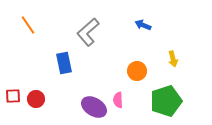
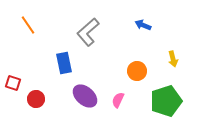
red square: moved 13 px up; rotated 21 degrees clockwise
pink semicircle: rotated 28 degrees clockwise
purple ellipse: moved 9 px left, 11 px up; rotated 10 degrees clockwise
